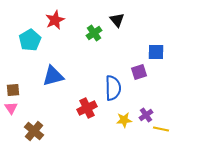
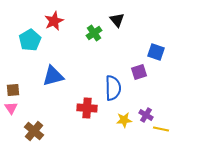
red star: moved 1 px left, 1 px down
blue square: rotated 18 degrees clockwise
red cross: rotated 30 degrees clockwise
purple cross: rotated 24 degrees counterclockwise
